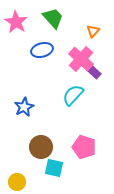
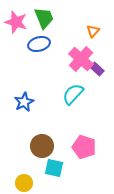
green trapezoid: moved 9 px left; rotated 20 degrees clockwise
pink star: rotated 15 degrees counterclockwise
blue ellipse: moved 3 px left, 6 px up
purple rectangle: moved 3 px right, 3 px up
cyan semicircle: moved 1 px up
blue star: moved 5 px up
brown circle: moved 1 px right, 1 px up
yellow circle: moved 7 px right, 1 px down
